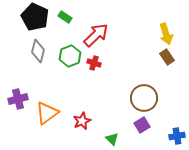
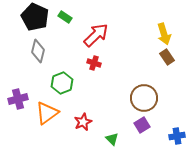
yellow arrow: moved 2 px left
green hexagon: moved 8 px left, 27 px down
red star: moved 1 px right, 1 px down
